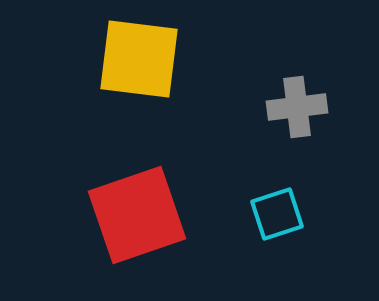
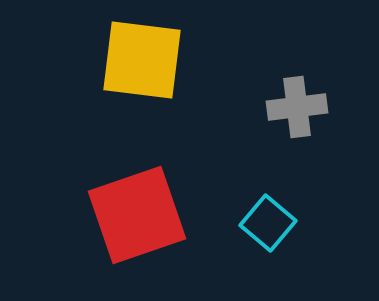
yellow square: moved 3 px right, 1 px down
cyan square: moved 9 px left, 9 px down; rotated 32 degrees counterclockwise
